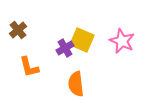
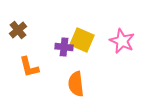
purple cross: moved 1 px left, 1 px up; rotated 36 degrees clockwise
